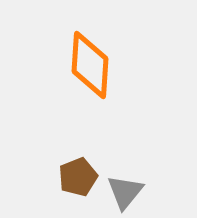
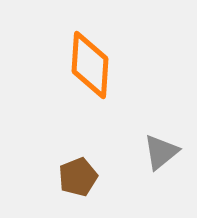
gray triangle: moved 36 px right, 40 px up; rotated 12 degrees clockwise
